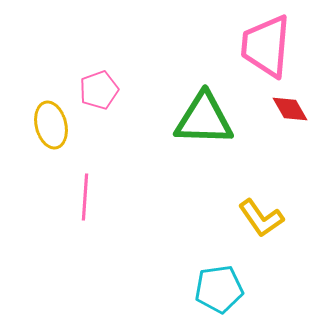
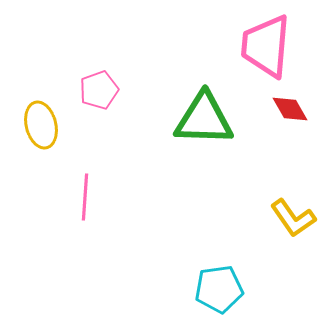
yellow ellipse: moved 10 px left
yellow L-shape: moved 32 px right
